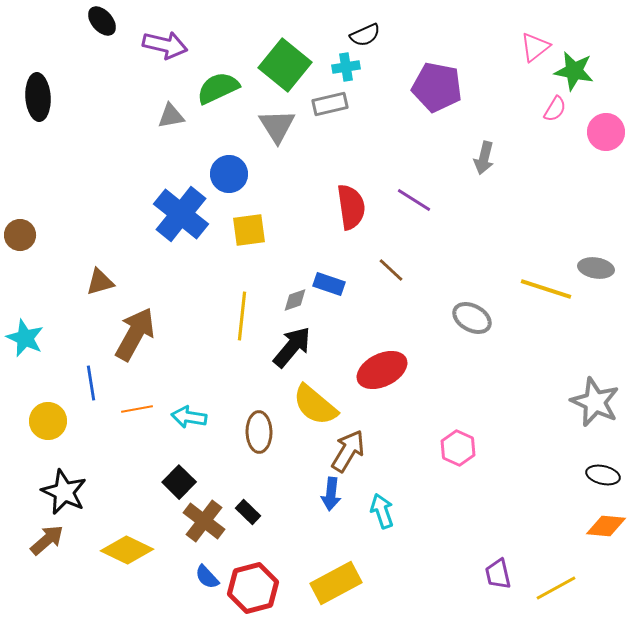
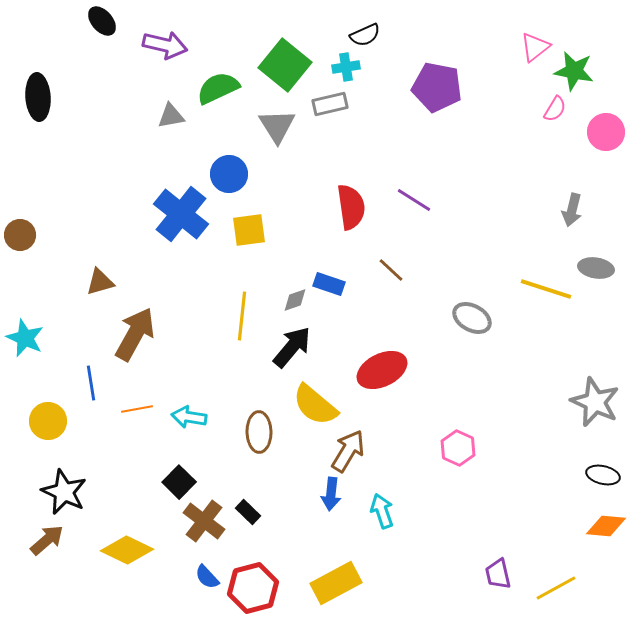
gray arrow at (484, 158): moved 88 px right, 52 px down
